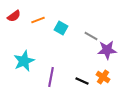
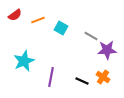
red semicircle: moved 1 px right, 1 px up
